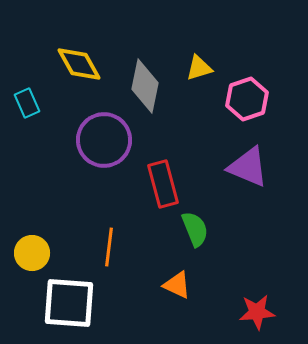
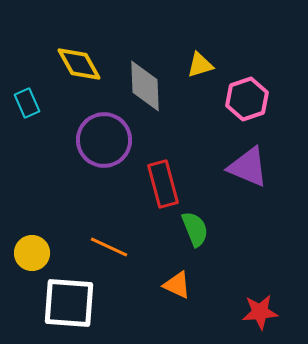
yellow triangle: moved 1 px right, 3 px up
gray diamond: rotated 14 degrees counterclockwise
orange line: rotated 72 degrees counterclockwise
red star: moved 3 px right
